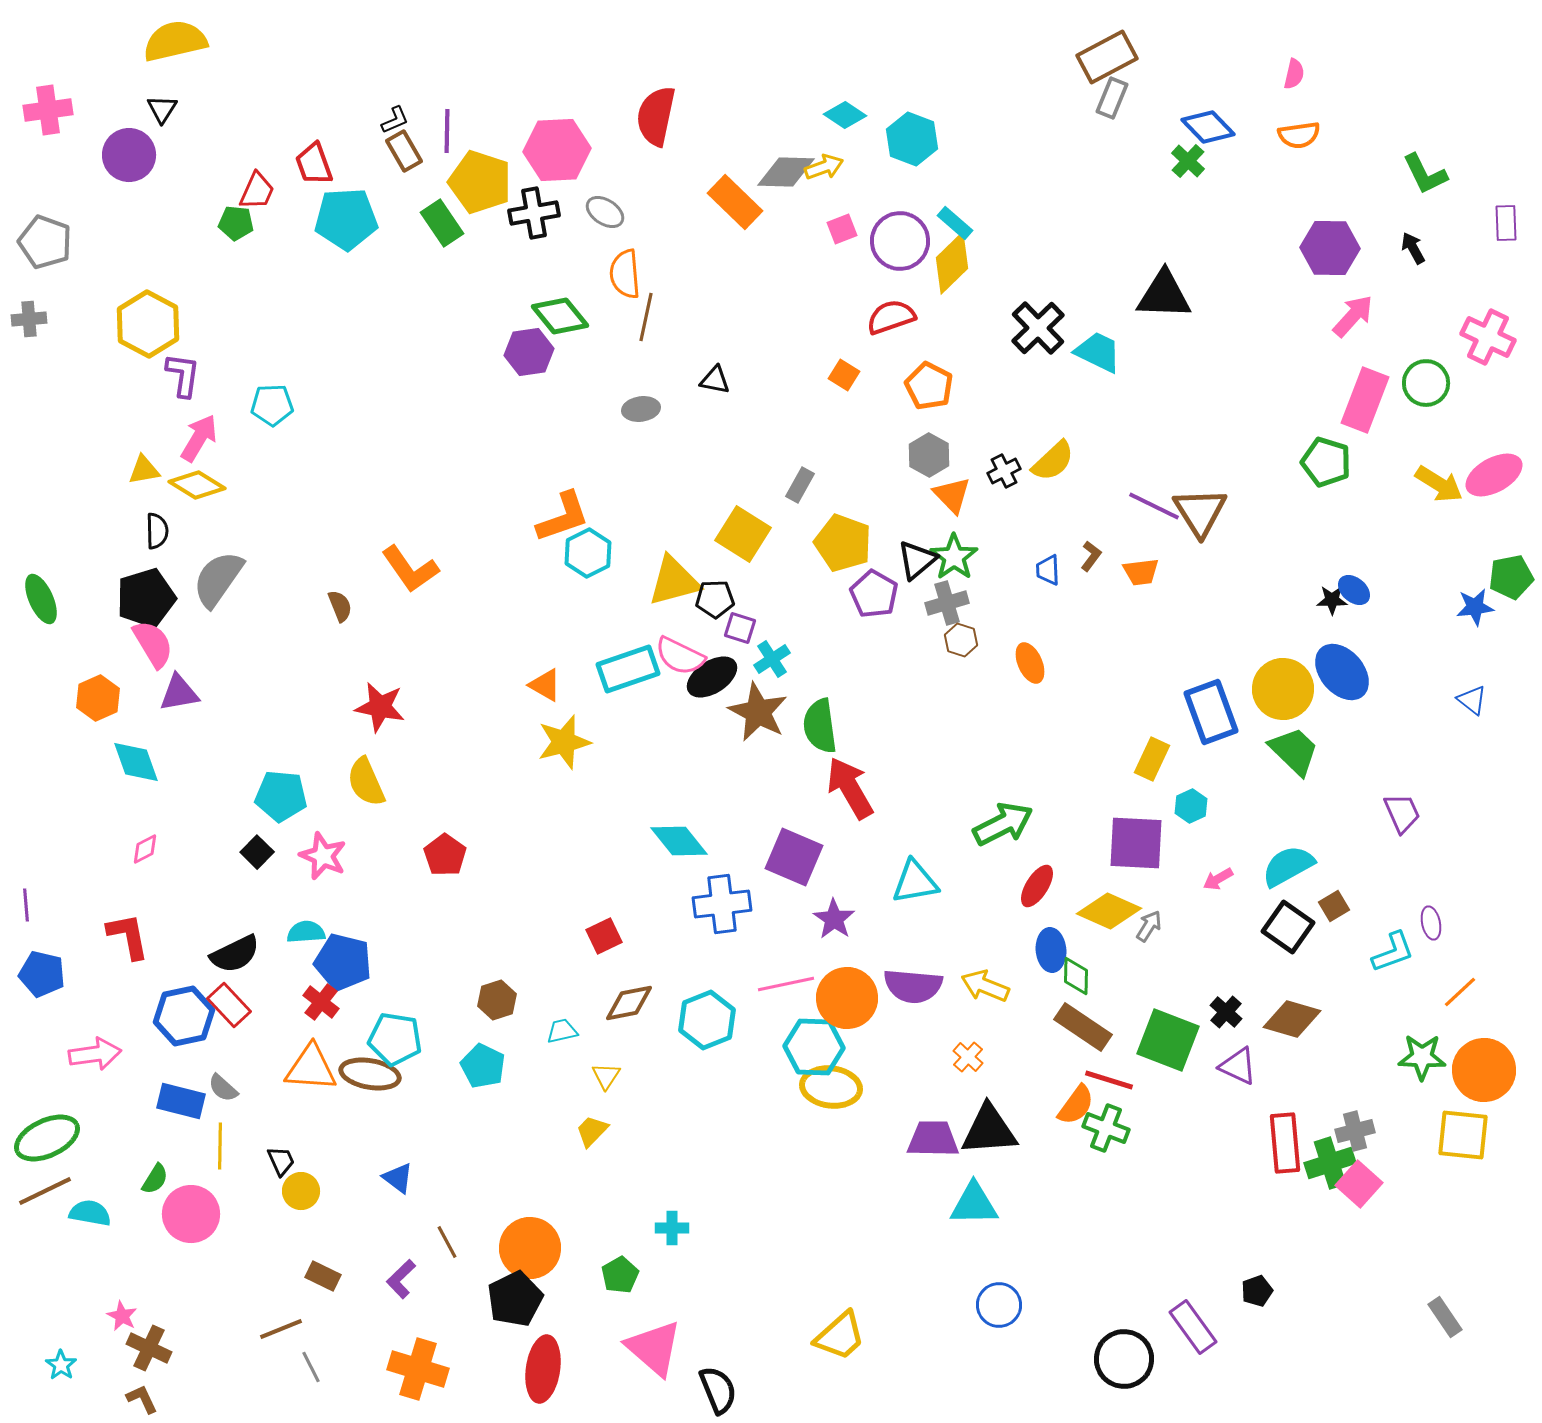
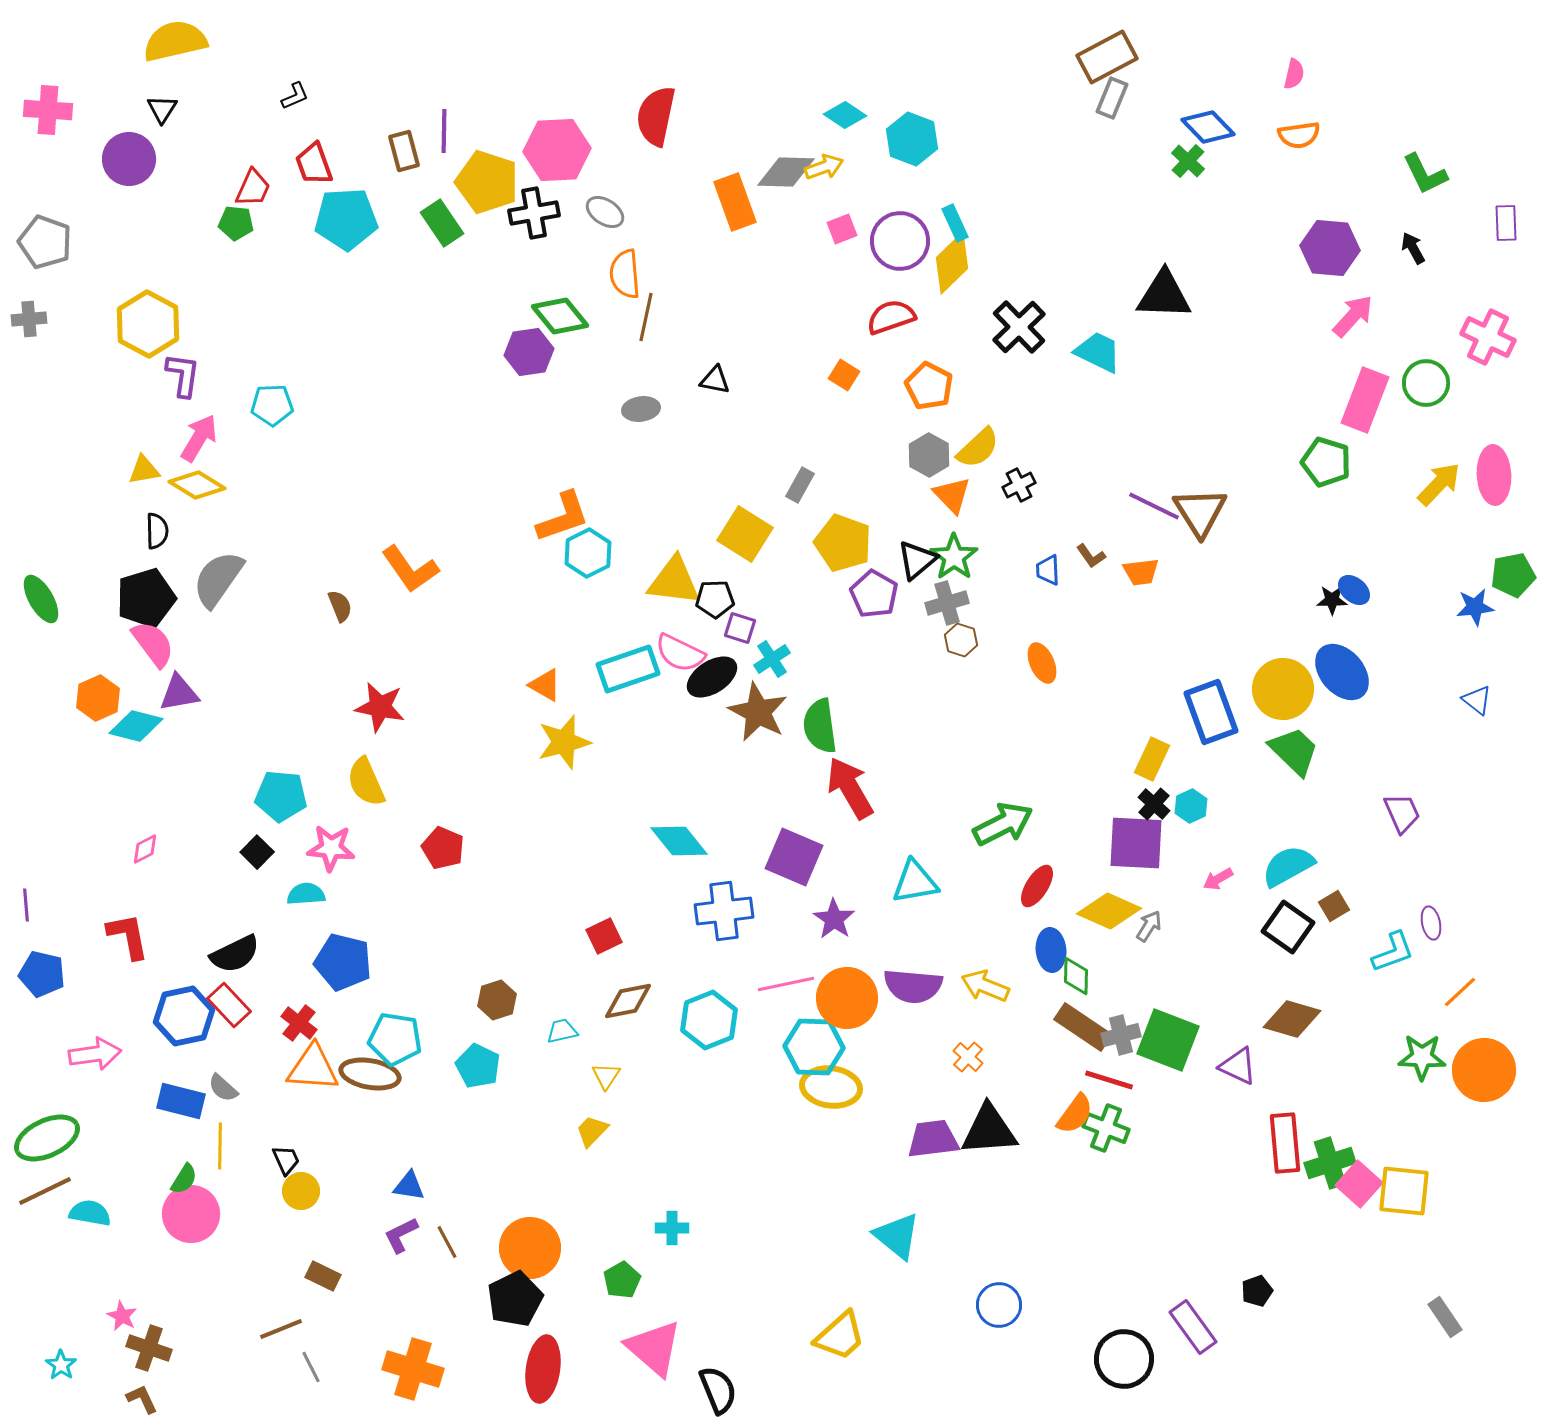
pink cross at (48, 110): rotated 12 degrees clockwise
black L-shape at (395, 120): moved 100 px left, 24 px up
purple line at (447, 131): moved 3 px left
brown rectangle at (404, 151): rotated 15 degrees clockwise
purple circle at (129, 155): moved 4 px down
yellow pentagon at (480, 182): moved 7 px right
red trapezoid at (257, 191): moved 4 px left, 3 px up
orange rectangle at (735, 202): rotated 26 degrees clockwise
cyan rectangle at (955, 223): rotated 24 degrees clockwise
purple hexagon at (1330, 248): rotated 4 degrees clockwise
black cross at (1038, 328): moved 19 px left, 1 px up
yellow semicircle at (1053, 461): moved 75 px left, 13 px up
black cross at (1004, 471): moved 15 px right, 14 px down
pink ellipse at (1494, 475): rotated 64 degrees counterclockwise
yellow arrow at (1439, 484): rotated 78 degrees counterclockwise
yellow square at (743, 534): moved 2 px right
brown L-shape at (1091, 556): rotated 108 degrees clockwise
green pentagon at (1511, 577): moved 2 px right, 2 px up
yellow triangle at (674, 581): rotated 22 degrees clockwise
green ellipse at (41, 599): rotated 6 degrees counterclockwise
pink semicircle at (153, 644): rotated 6 degrees counterclockwise
pink semicircle at (680, 656): moved 3 px up
orange ellipse at (1030, 663): moved 12 px right
blue triangle at (1472, 700): moved 5 px right
cyan diamond at (136, 762): moved 36 px up; rotated 56 degrees counterclockwise
red pentagon at (445, 855): moved 2 px left, 7 px up; rotated 12 degrees counterclockwise
pink star at (323, 856): moved 8 px right, 8 px up; rotated 18 degrees counterclockwise
blue cross at (722, 904): moved 2 px right, 7 px down
cyan semicircle at (306, 932): moved 38 px up
red cross at (321, 1002): moved 22 px left, 21 px down
brown diamond at (629, 1003): moved 1 px left, 2 px up
black cross at (1226, 1012): moved 72 px left, 208 px up
cyan hexagon at (707, 1020): moved 2 px right
cyan pentagon at (483, 1066): moved 5 px left
orange triangle at (311, 1068): moved 2 px right
orange semicircle at (1076, 1105): moved 1 px left, 9 px down
gray cross at (1355, 1131): moved 234 px left, 96 px up
yellow square at (1463, 1135): moved 59 px left, 56 px down
purple trapezoid at (933, 1139): rotated 8 degrees counterclockwise
black trapezoid at (281, 1161): moved 5 px right, 1 px up
blue triangle at (398, 1178): moved 11 px right, 8 px down; rotated 28 degrees counterclockwise
green semicircle at (155, 1179): moved 29 px right
cyan triangle at (974, 1204): moved 77 px left, 32 px down; rotated 40 degrees clockwise
green pentagon at (620, 1275): moved 2 px right, 5 px down
purple L-shape at (401, 1279): moved 44 px up; rotated 18 degrees clockwise
brown cross at (149, 1348): rotated 6 degrees counterclockwise
orange cross at (418, 1369): moved 5 px left
